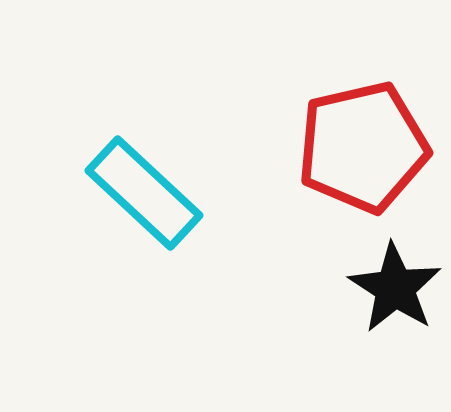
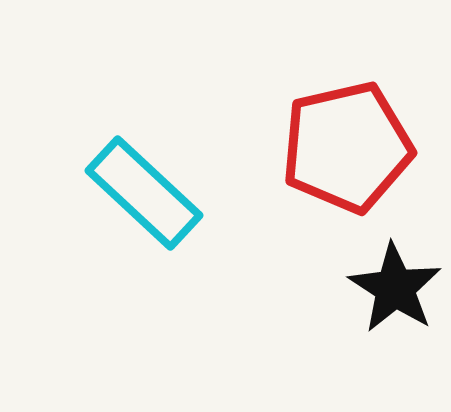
red pentagon: moved 16 px left
